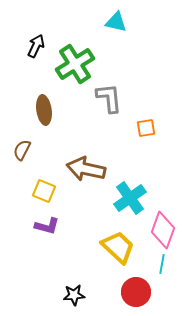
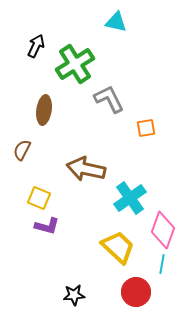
gray L-shape: moved 1 px down; rotated 20 degrees counterclockwise
brown ellipse: rotated 16 degrees clockwise
yellow square: moved 5 px left, 7 px down
